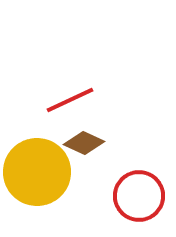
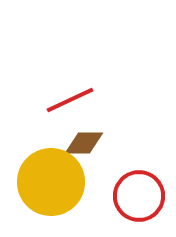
brown diamond: rotated 24 degrees counterclockwise
yellow circle: moved 14 px right, 10 px down
